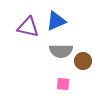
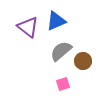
purple triangle: rotated 25 degrees clockwise
gray semicircle: rotated 140 degrees clockwise
pink square: rotated 24 degrees counterclockwise
